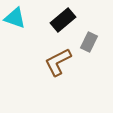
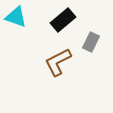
cyan triangle: moved 1 px right, 1 px up
gray rectangle: moved 2 px right
